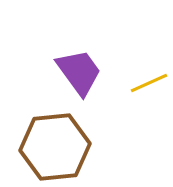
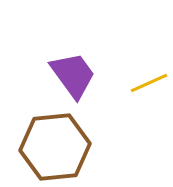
purple trapezoid: moved 6 px left, 3 px down
